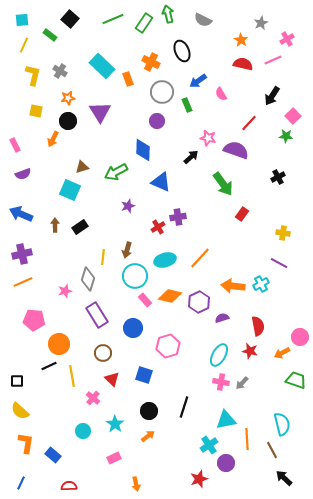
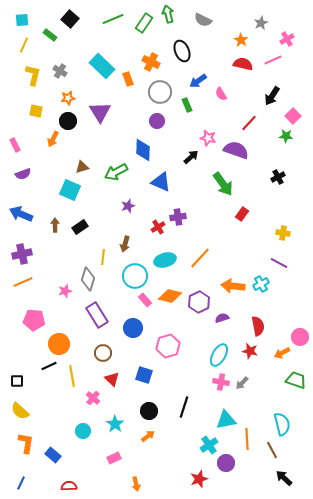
gray circle at (162, 92): moved 2 px left
brown arrow at (127, 250): moved 2 px left, 6 px up
